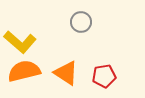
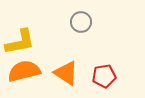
yellow L-shape: rotated 52 degrees counterclockwise
